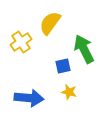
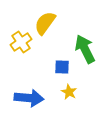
yellow semicircle: moved 5 px left
green arrow: moved 1 px right
blue square: moved 1 px left, 1 px down; rotated 14 degrees clockwise
yellow star: rotated 14 degrees clockwise
